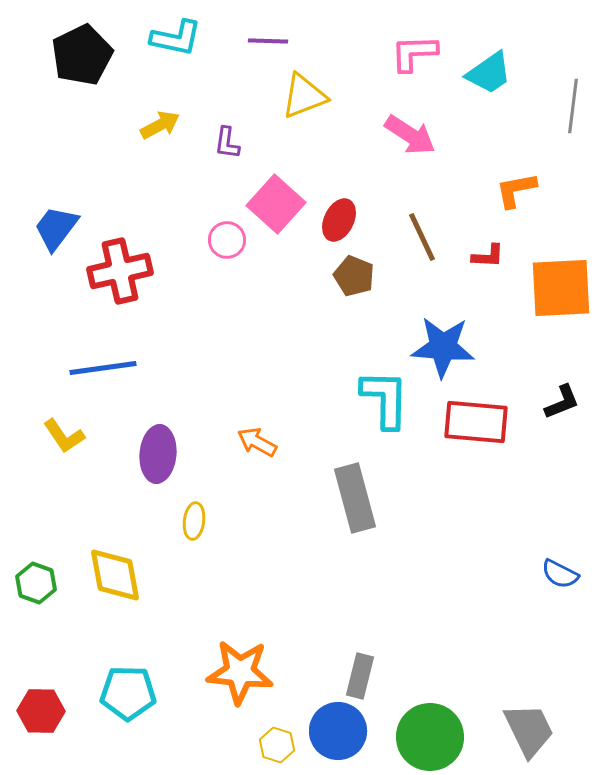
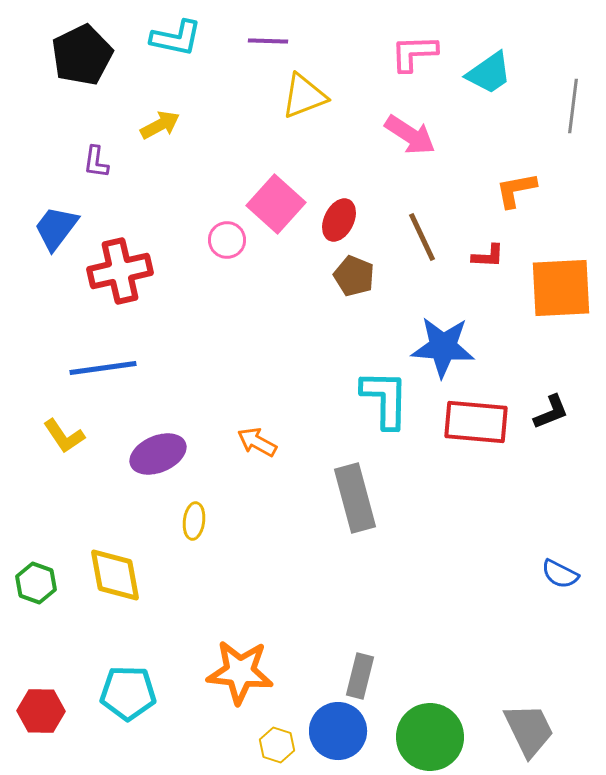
purple L-shape at (227, 143): moved 131 px left, 19 px down
black L-shape at (562, 402): moved 11 px left, 10 px down
purple ellipse at (158, 454): rotated 62 degrees clockwise
